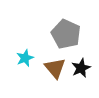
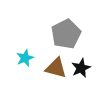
gray pentagon: rotated 20 degrees clockwise
brown triangle: moved 1 px right; rotated 35 degrees counterclockwise
